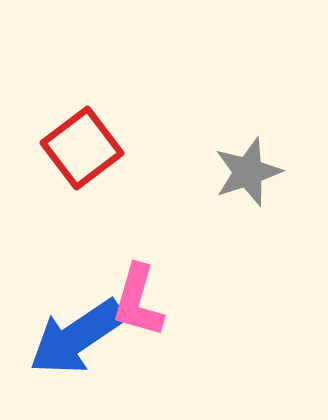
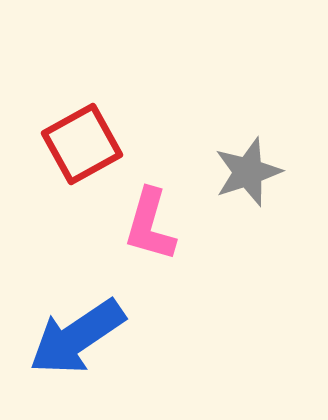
red square: moved 4 px up; rotated 8 degrees clockwise
pink L-shape: moved 12 px right, 76 px up
